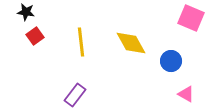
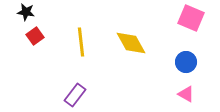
blue circle: moved 15 px right, 1 px down
